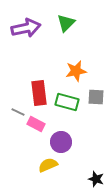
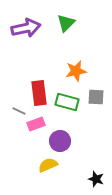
gray line: moved 1 px right, 1 px up
pink rectangle: rotated 48 degrees counterclockwise
purple circle: moved 1 px left, 1 px up
